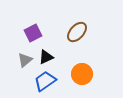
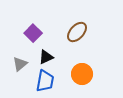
purple square: rotated 18 degrees counterclockwise
gray triangle: moved 5 px left, 4 px down
blue trapezoid: rotated 135 degrees clockwise
